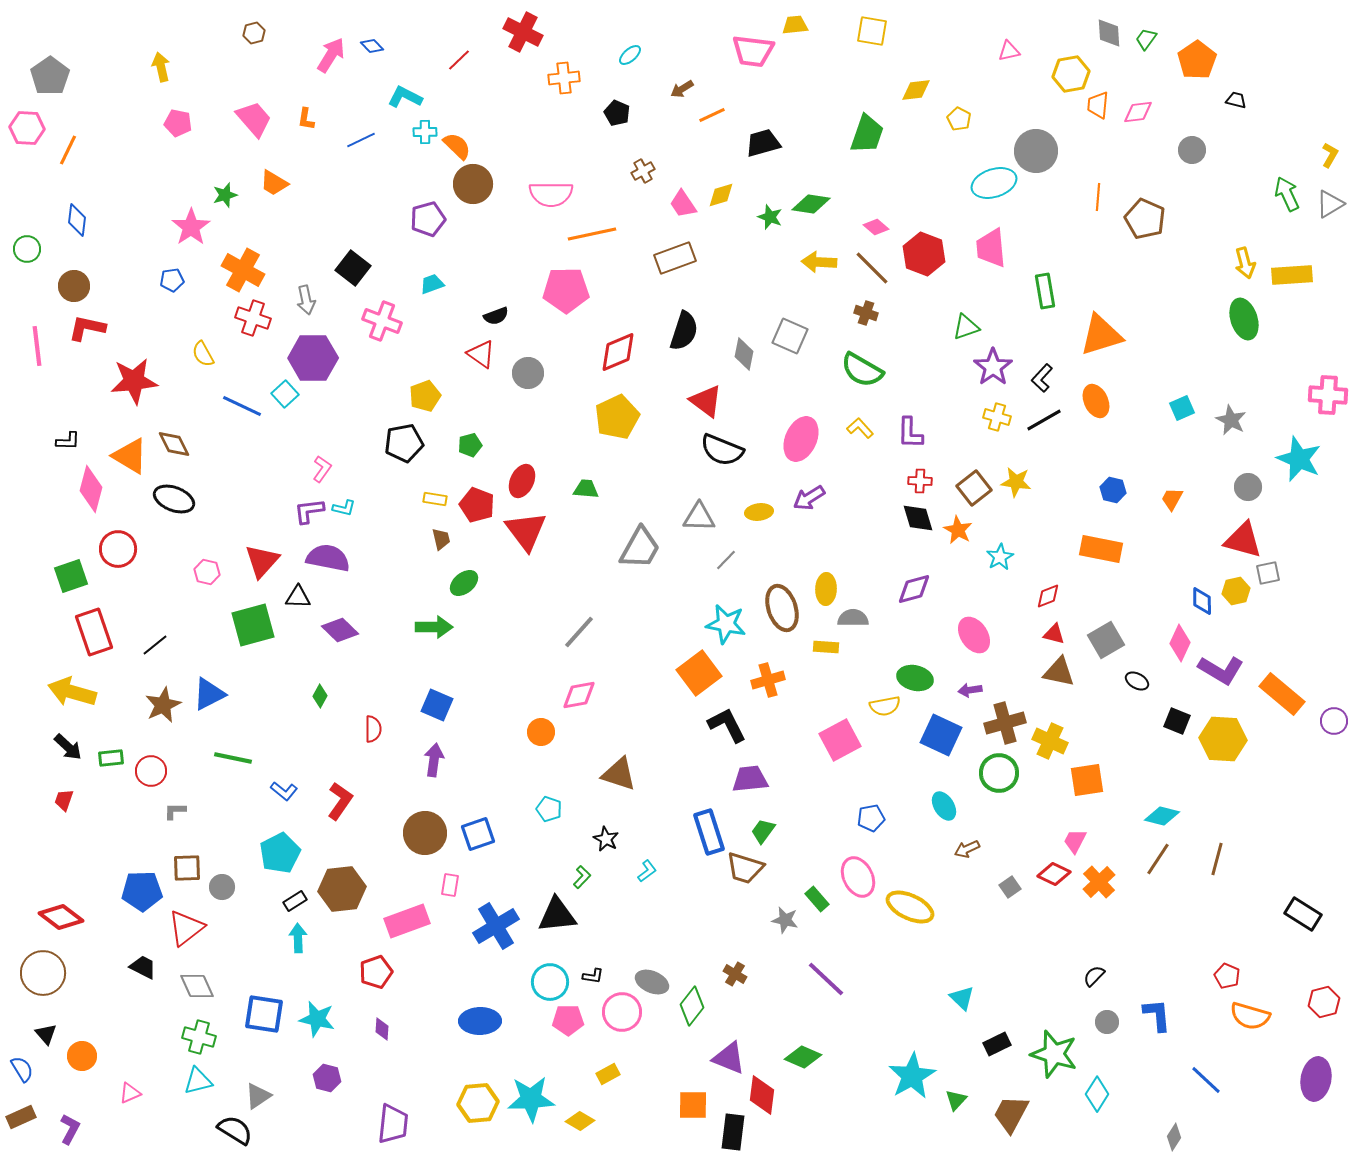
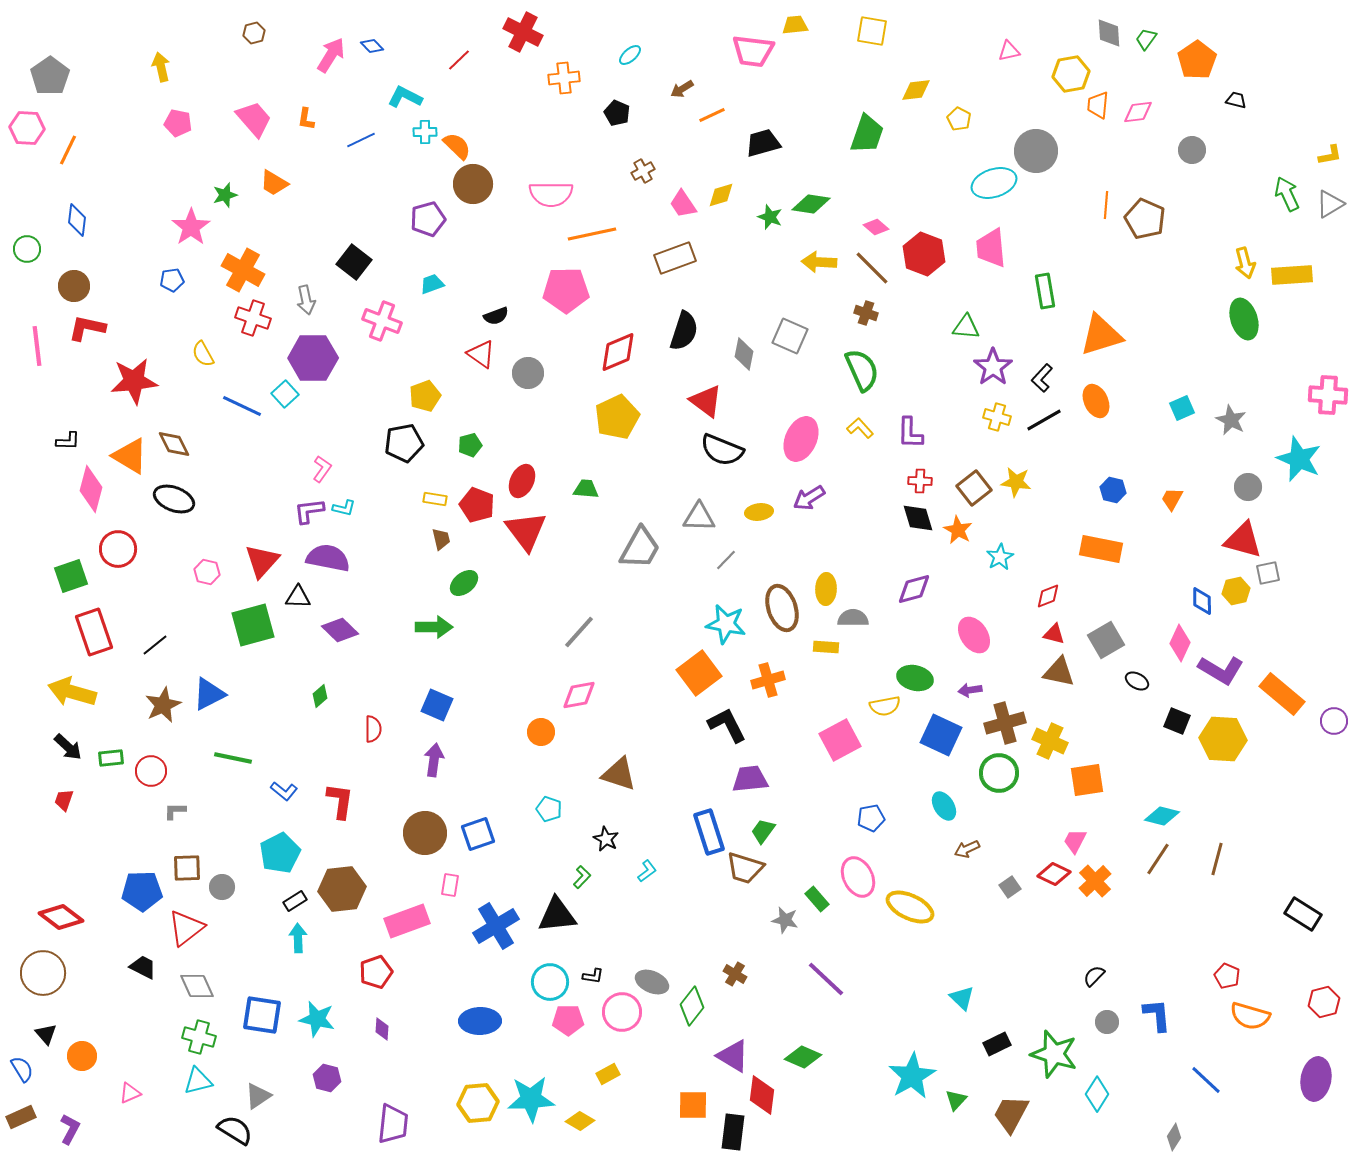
yellow L-shape at (1330, 155): rotated 50 degrees clockwise
orange line at (1098, 197): moved 8 px right, 8 px down
black square at (353, 268): moved 1 px right, 6 px up
green triangle at (966, 327): rotated 24 degrees clockwise
green semicircle at (862, 370): rotated 144 degrees counterclockwise
green diamond at (320, 696): rotated 20 degrees clockwise
red L-shape at (340, 801): rotated 27 degrees counterclockwise
orange cross at (1099, 882): moved 4 px left, 1 px up
blue square at (264, 1014): moved 2 px left, 1 px down
purple triangle at (729, 1058): moved 4 px right, 2 px up; rotated 9 degrees clockwise
